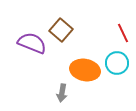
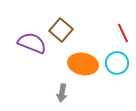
orange ellipse: moved 2 px left, 6 px up
